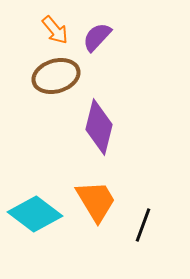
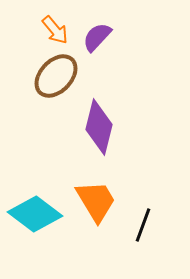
brown ellipse: rotated 30 degrees counterclockwise
